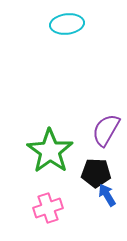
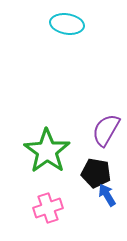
cyan ellipse: rotated 16 degrees clockwise
green star: moved 3 px left
black pentagon: rotated 8 degrees clockwise
